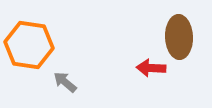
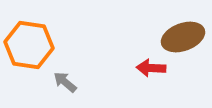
brown ellipse: moved 4 px right; rotated 72 degrees clockwise
